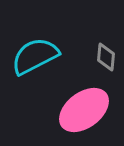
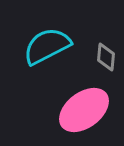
cyan semicircle: moved 12 px right, 10 px up
